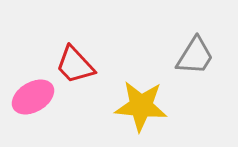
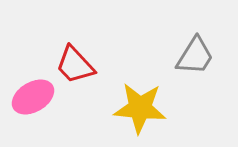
yellow star: moved 1 px left, 2 px down
